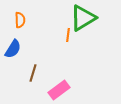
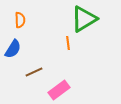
green triangle: moved 1 px right, 1 px down
orange line: moved 8 px down; rotated 16 degrees counterclockwise
brown line: moved 1 px right, 1 px up; rotated 48 degrees clockwise
